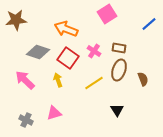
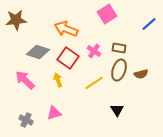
brown semicircle: moved 2 px left, 5 px up; rotated 96 degrees clockwise
